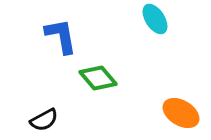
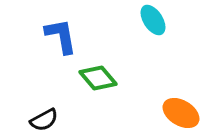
cyan ellipse: moved 2 px left, 1 px down
